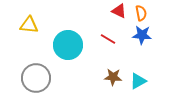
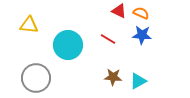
orange semicircle: rotated 56 degrees counterclockwise
